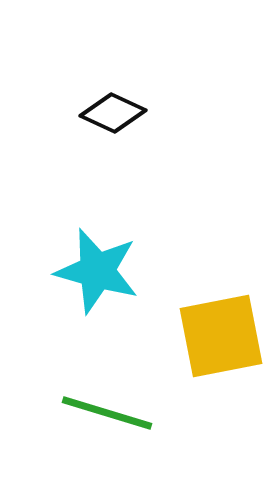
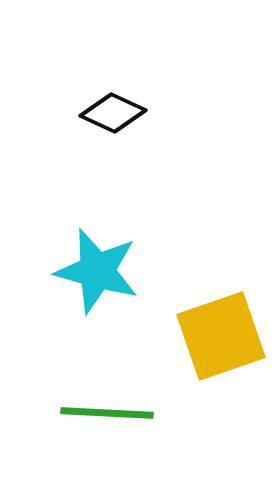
yellow square: rotated 8 degrees counterclockwise
green line: rotated 14 degrees counterclockwise
